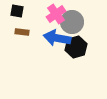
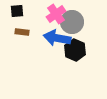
black square: rotated 16 degrees counterclockwise
black hexagon: moved 1 px left, 3 px down; rotated 20 degrees counterclockwise
